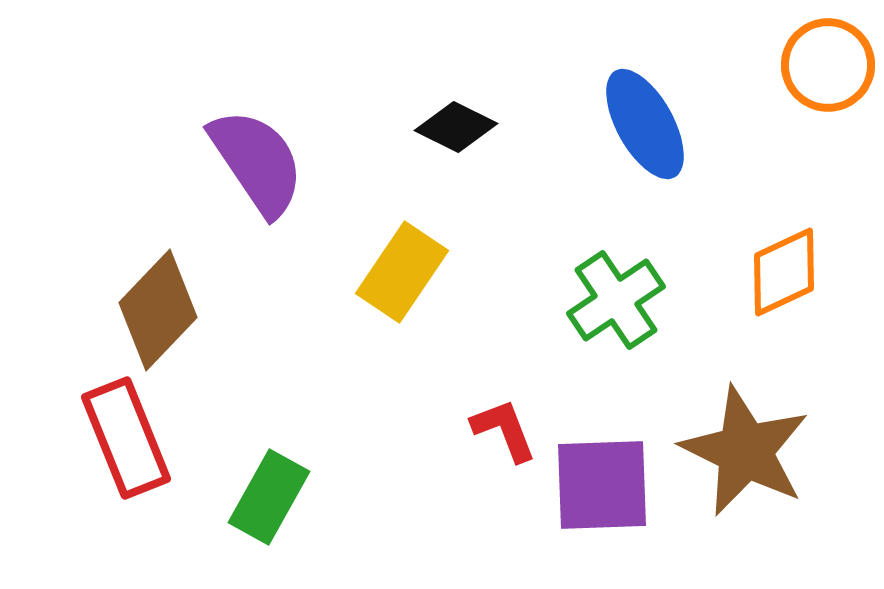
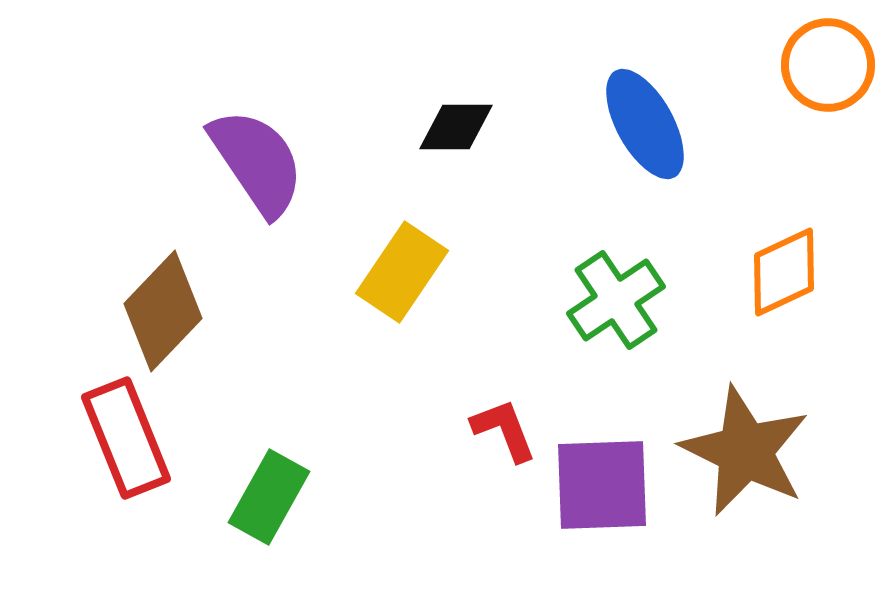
black diamond: rotated 26 degrees counterclockwise
brown diamond: moved 5 px right, 1 px down
